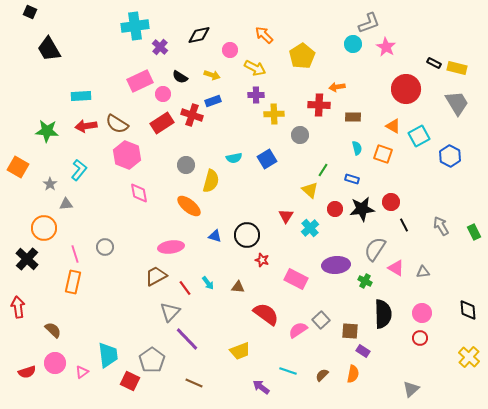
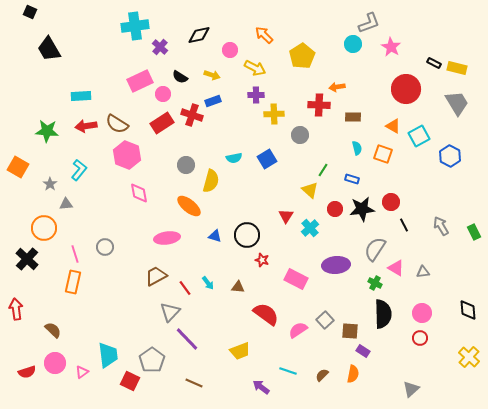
pink star at (386, 47): moved 5 px right
pink ellipse at (171, 247): moved 4 px left, 9 px up
green cross at (365, 281): moved 10 px right, 2 px down
red arrow at (18, 307): moved 2 px left, 2 px down
gray square at (321, 320): moved 4 px right
